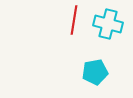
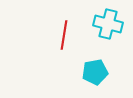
red line: moved 10 px left, 15 px down
